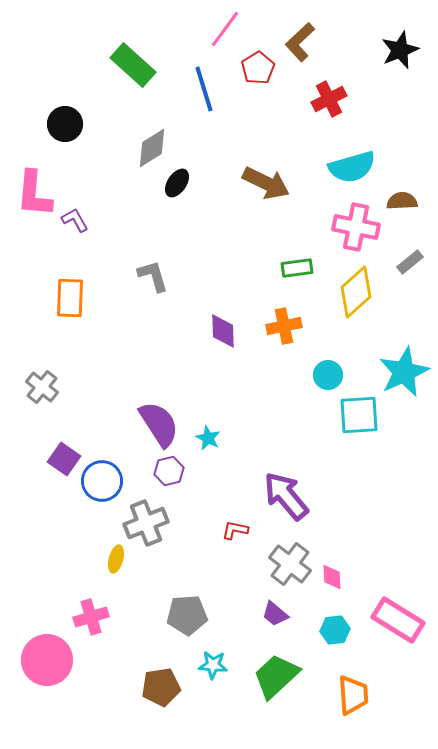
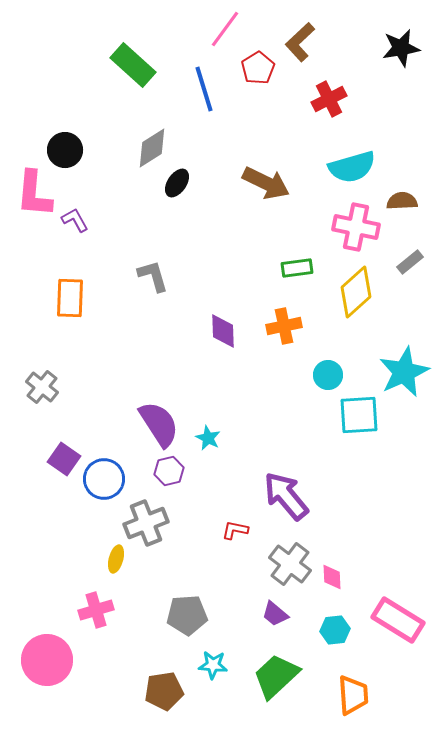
black star at (400, 50): moved 1 px right, 2 px up; rotated 12 degrees clockwise
black circle at (65, 124): moved 26 px down
blue circle at (102, 481): moved 2 px right, 2 px up
pink cross at (91, 617): moved 5 px right, 7 px up
brown pentagon at (161, 687): moved 3 px right, 4 px down
